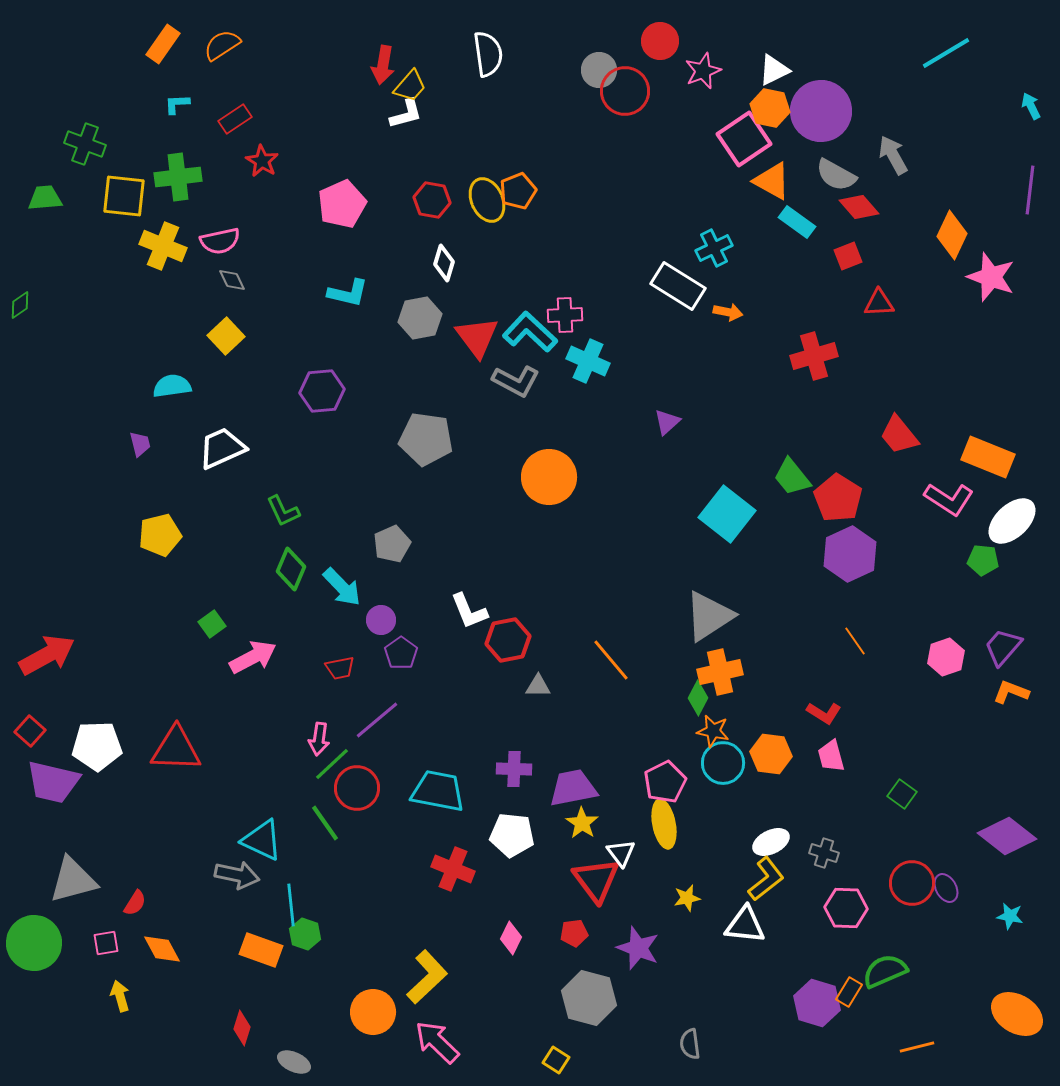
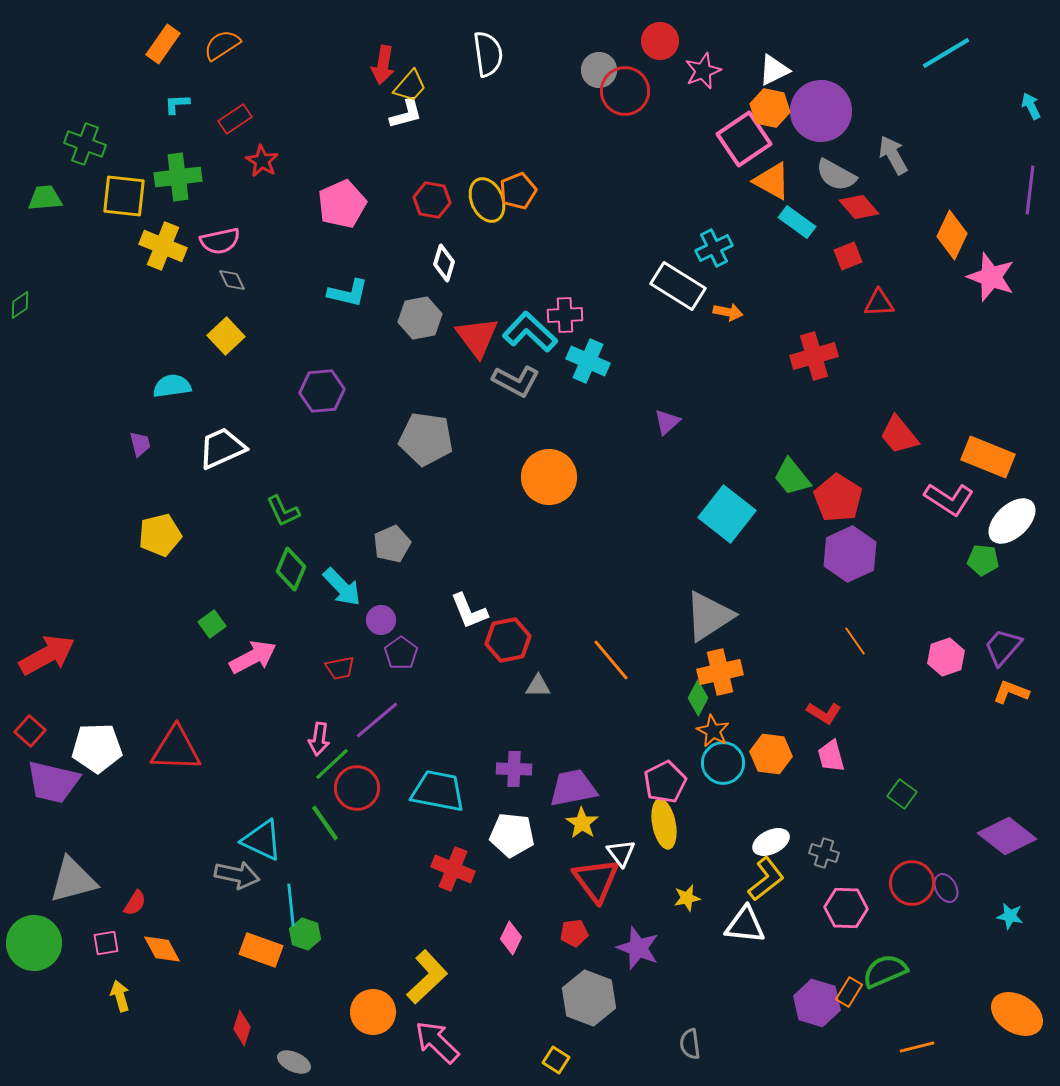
orange star at (713, 731): rotated 16 degrees clockwise
white pentagon at (97, 746): moved 2 px down
gray hexagon at (589, 998): rotated 6 degrees clockwise
